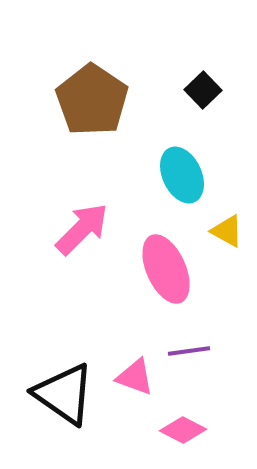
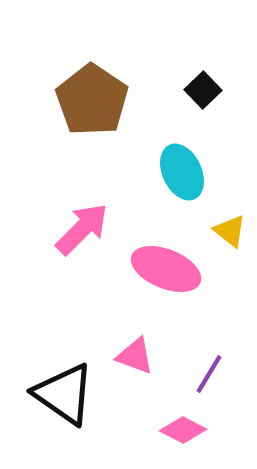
cyan ellipse: moved 3 px up
yellow triangle: moved 3 px right; rotated 9 degrees clockwise
pink ellipse: rotated 44 degrees counterclockwise
purple line: moved 20 px right, 23 px down; rotated 51 degrees counterclockwise
pink triangle: moved 21 px up
